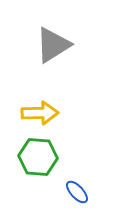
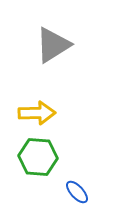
yellow arrow: moved 3 px left
